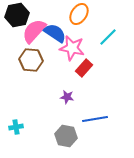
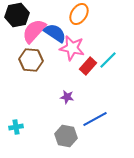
cyan line: moved 23 px down
red rectangle: moved 4 px right, 2 px up
blue line: rotated 20 degrees counterclockwise
